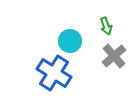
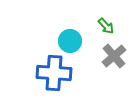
green arrow: rotated 24 degrees counterclockwise
blue cross: rotated 28 degrees counterclockwise
